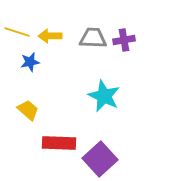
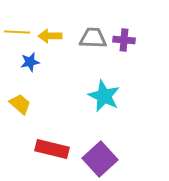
yellow line: rotated 15 degrees counterclockwise
purple cross: rotated 15 degrees clockwise
yellow trapezoid: moved 8 px left, 6 px up
red rectangle: moved 7 px left, 6 px down; rotated 12 degrees clockwise
